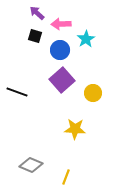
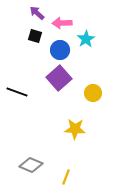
pink arrow: moved 1 px right, 1 px up
purple square: moved 3 px left, 2 px up
